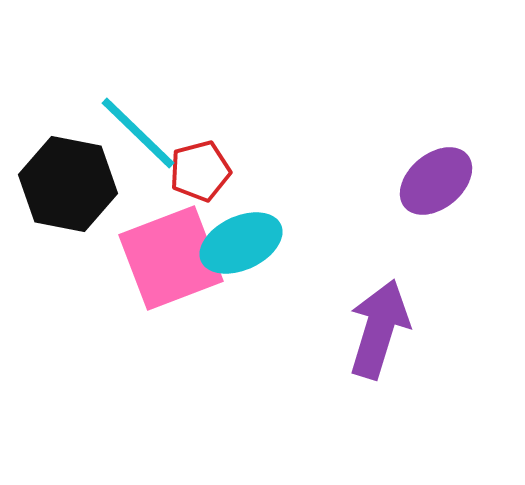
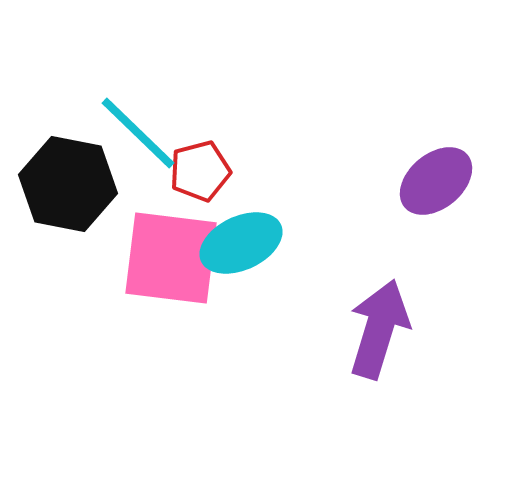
pink square: rotated 28 degrees clockwise
